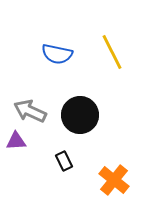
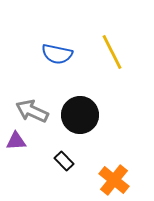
gray arrow: moved 2 px right
black rectangle: rotated 18 degrees counterclockwise
